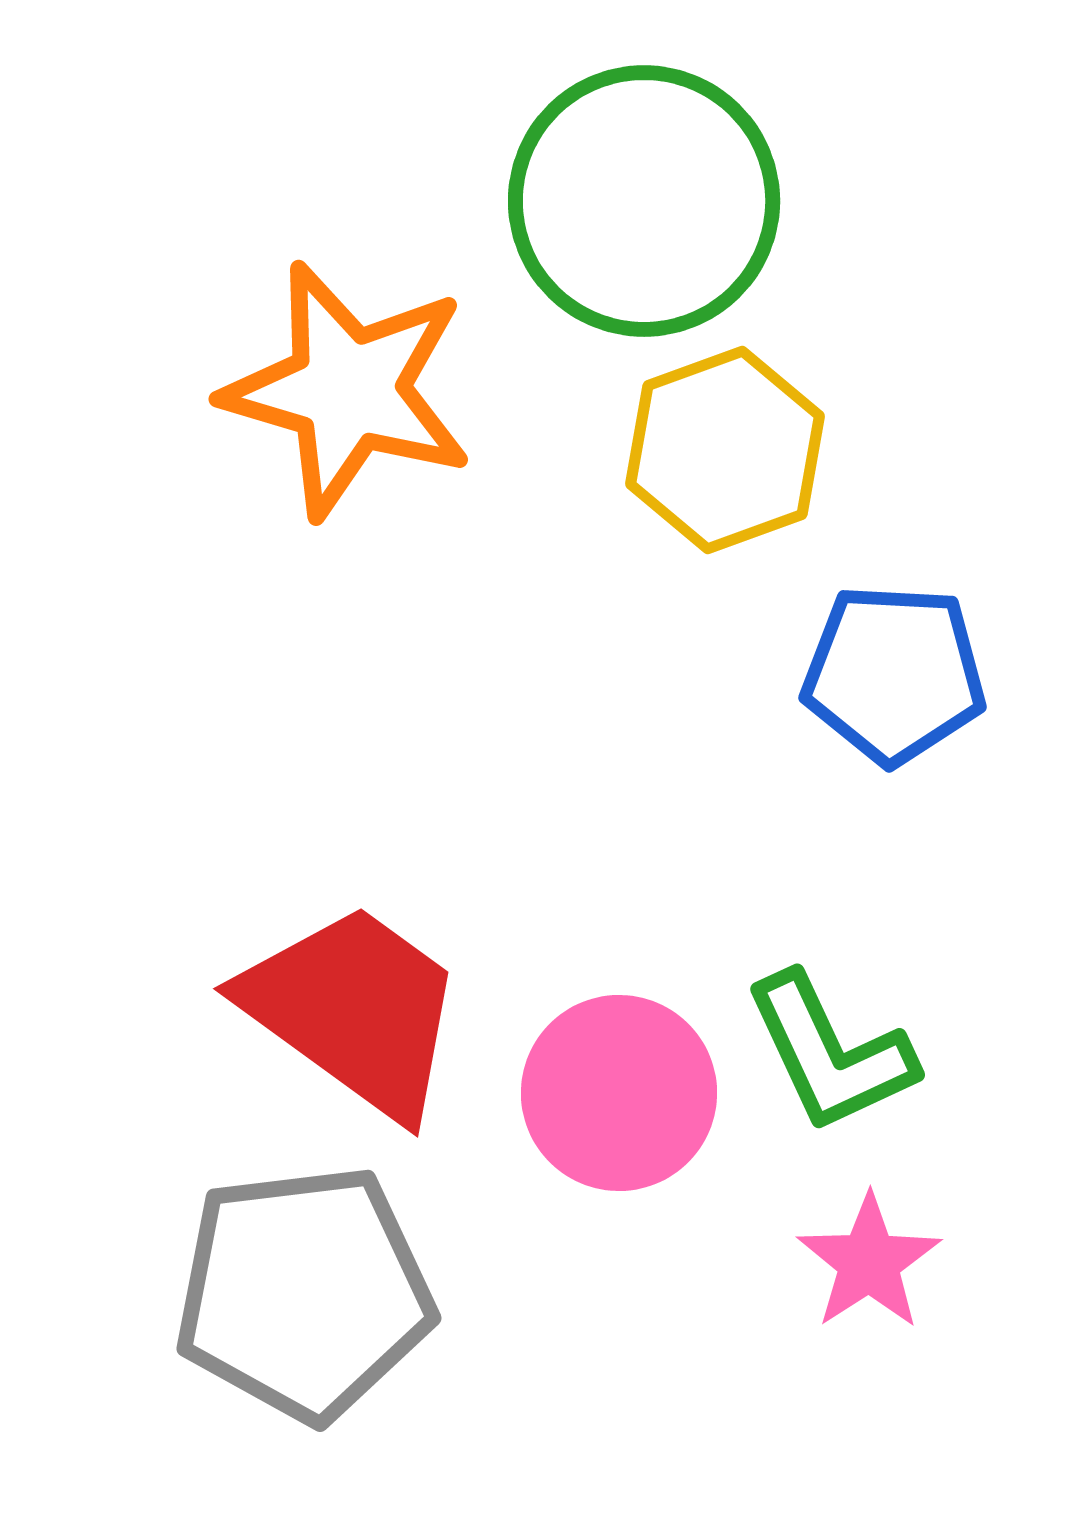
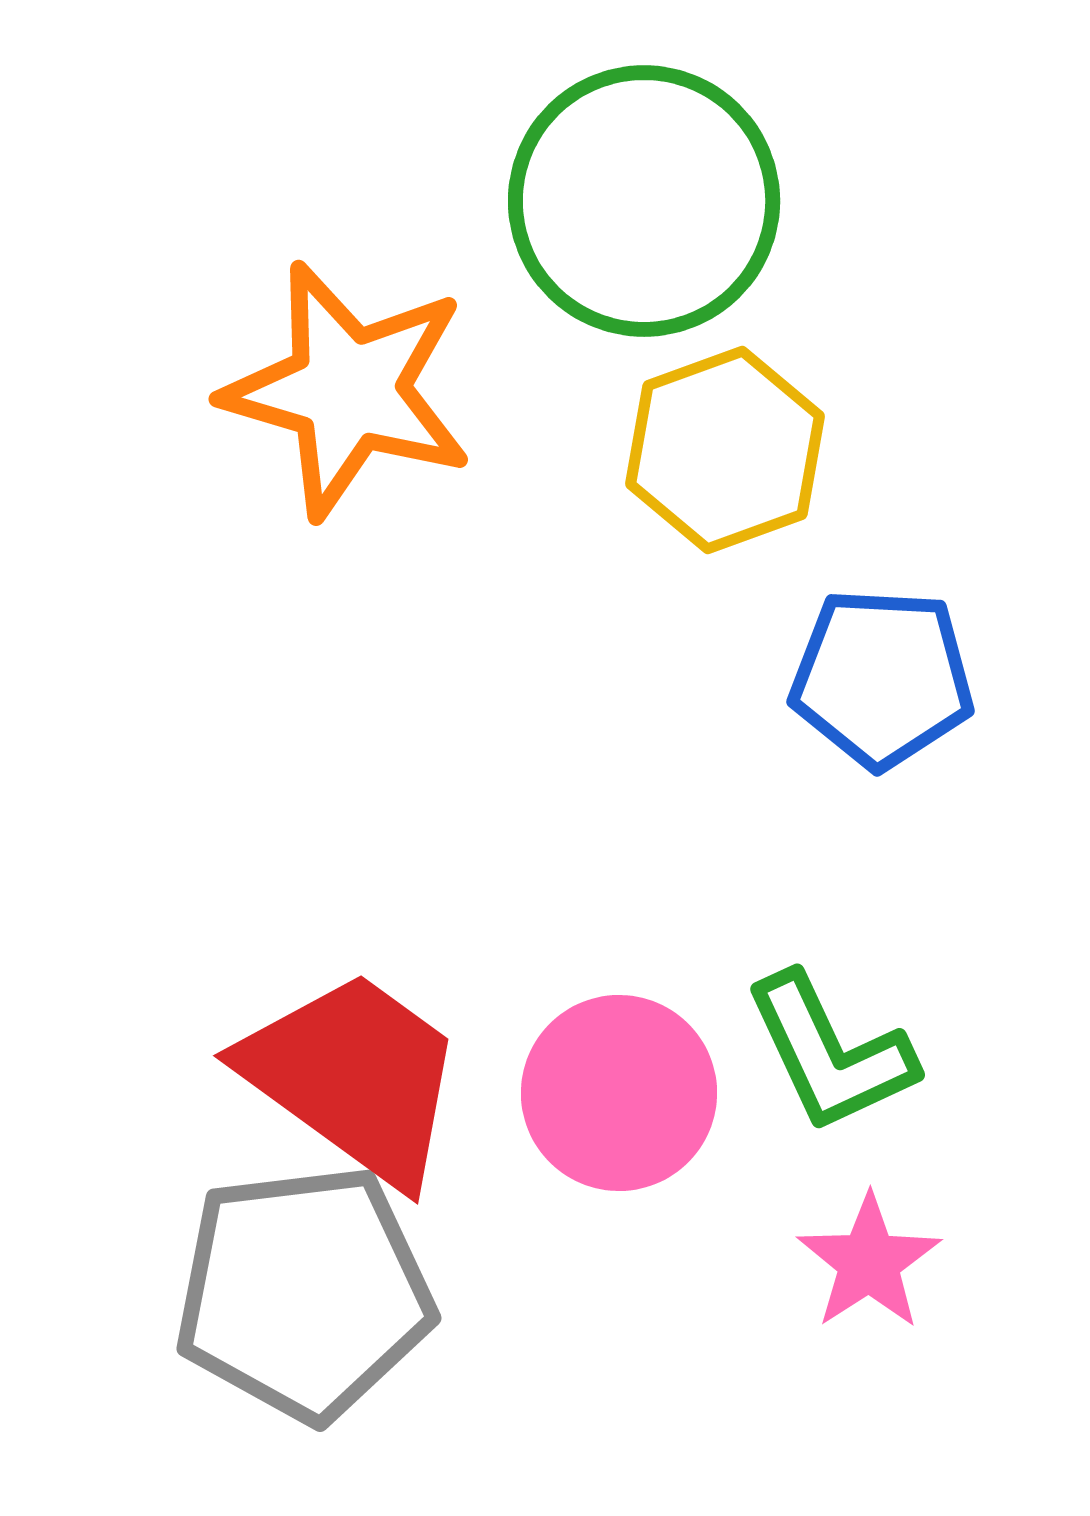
blue pentagon: moved 12 px left, 4 px down
red trapezoid: moved 67 px down
